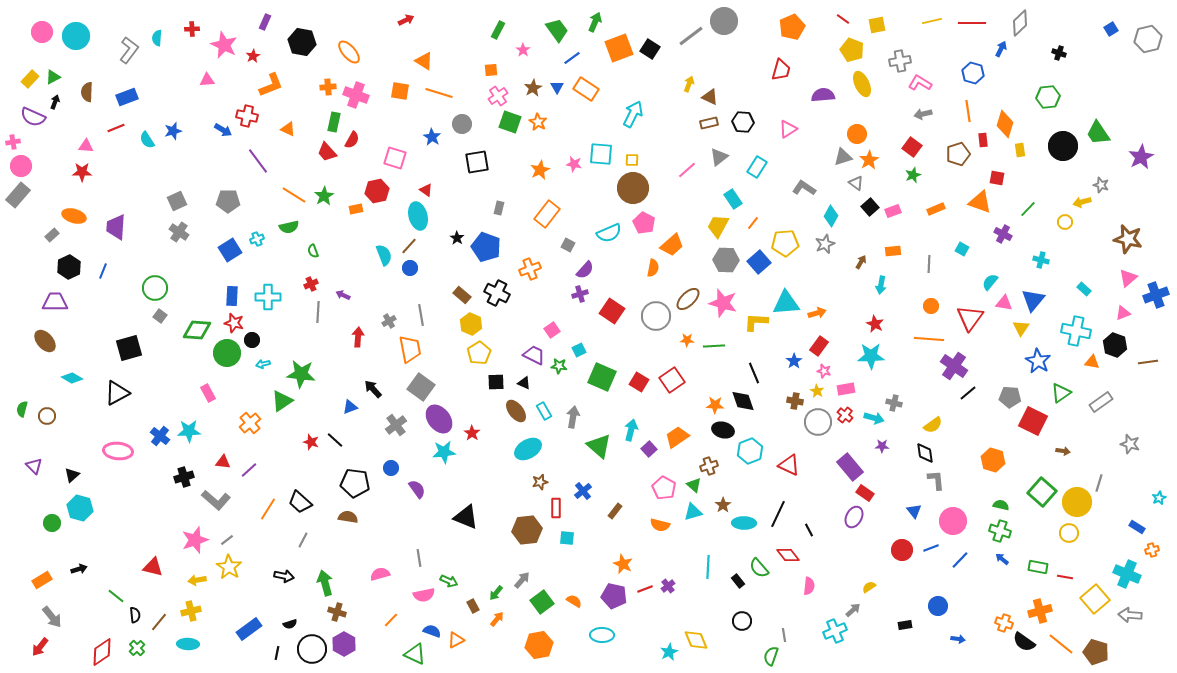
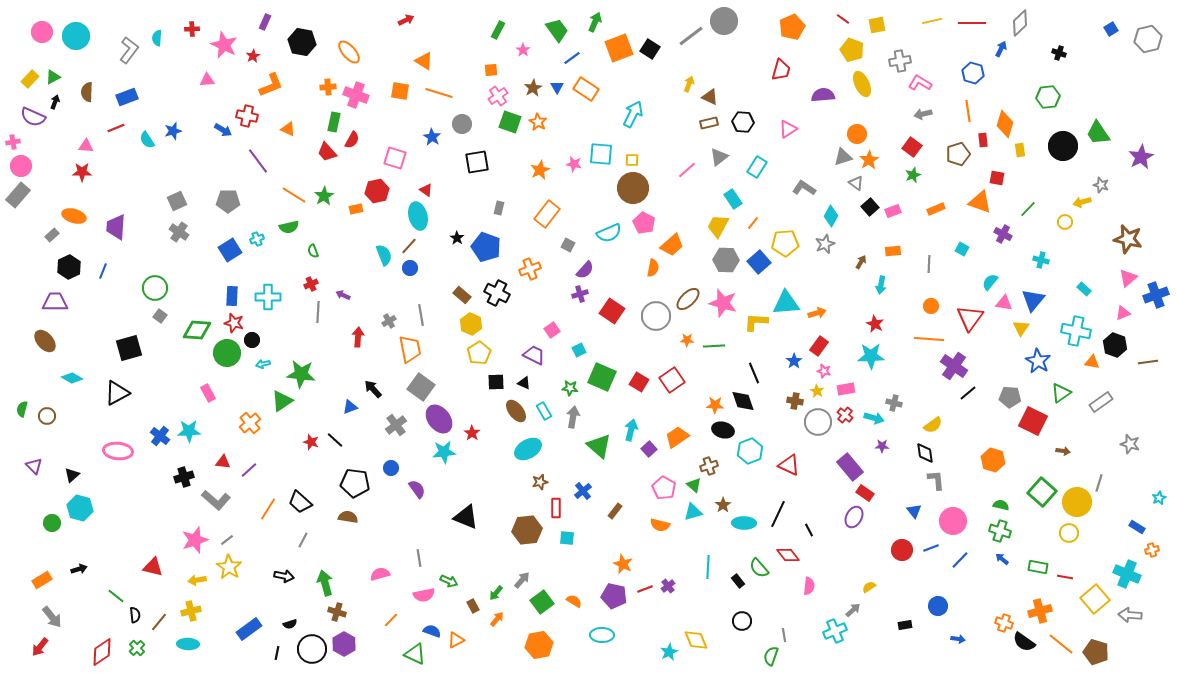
green star at (559, 366): moved 11 px right, 22 px down
